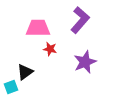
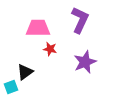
purple L-shape: rotated 16 degrees counterclockwise
